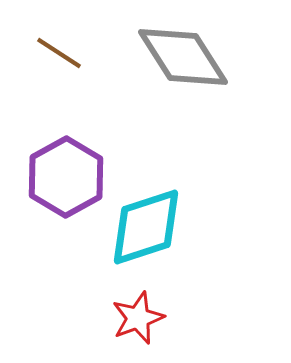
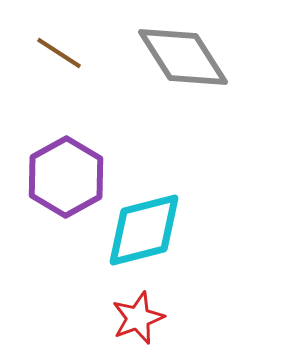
cyan diamond: moved 2 px left, 3 px down; rotated 4 degrees clockwise
